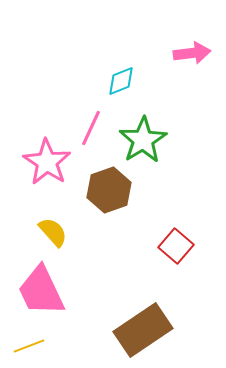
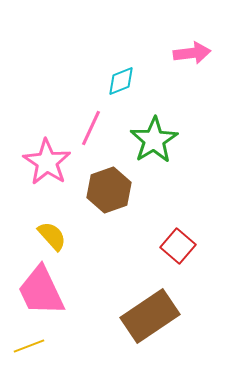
green star: moved 11 px right
yellow semicircle: moved 1 px left, 4 px down
red square: moved 2 px right
brown rectangle: moved 7 px right, 14 px up
